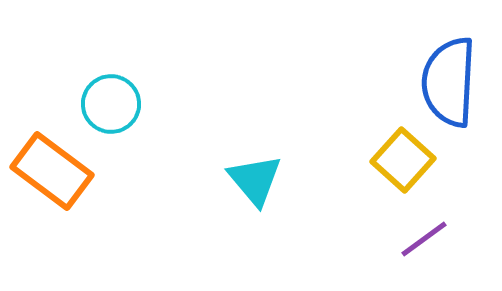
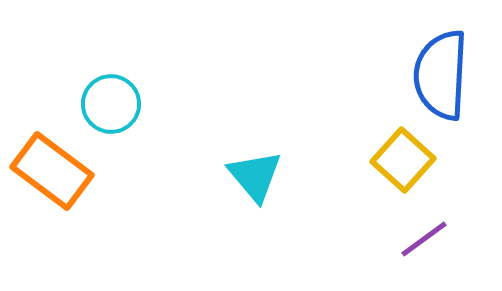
blue semicircle: moved 8 px left, 7 px up
cyan triangle: moved 4 px up
